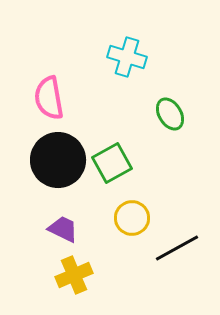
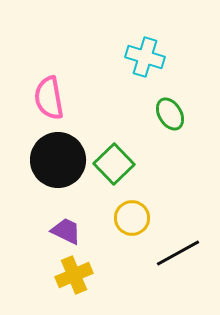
cyan cross: moved 18 px right
green square: moved 2 px right, 1 px down; rotated 15 degrees counterclockwise
purple trapezoid: moved 3 px right, 2 px down
black line: moved 1 px right, 5 px down
